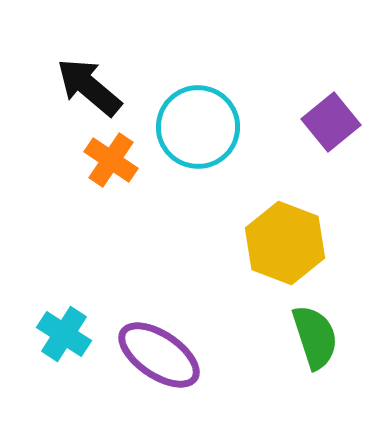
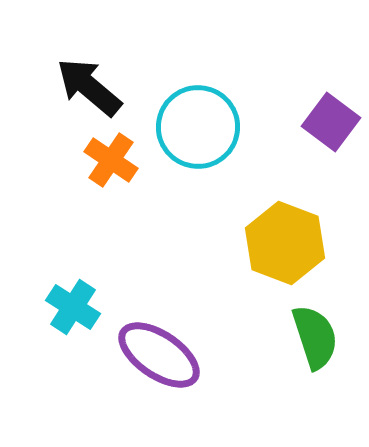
purple square: rotated 14 degrees counterclockwise
cyan cross: moved 9 px right, 27 px up
